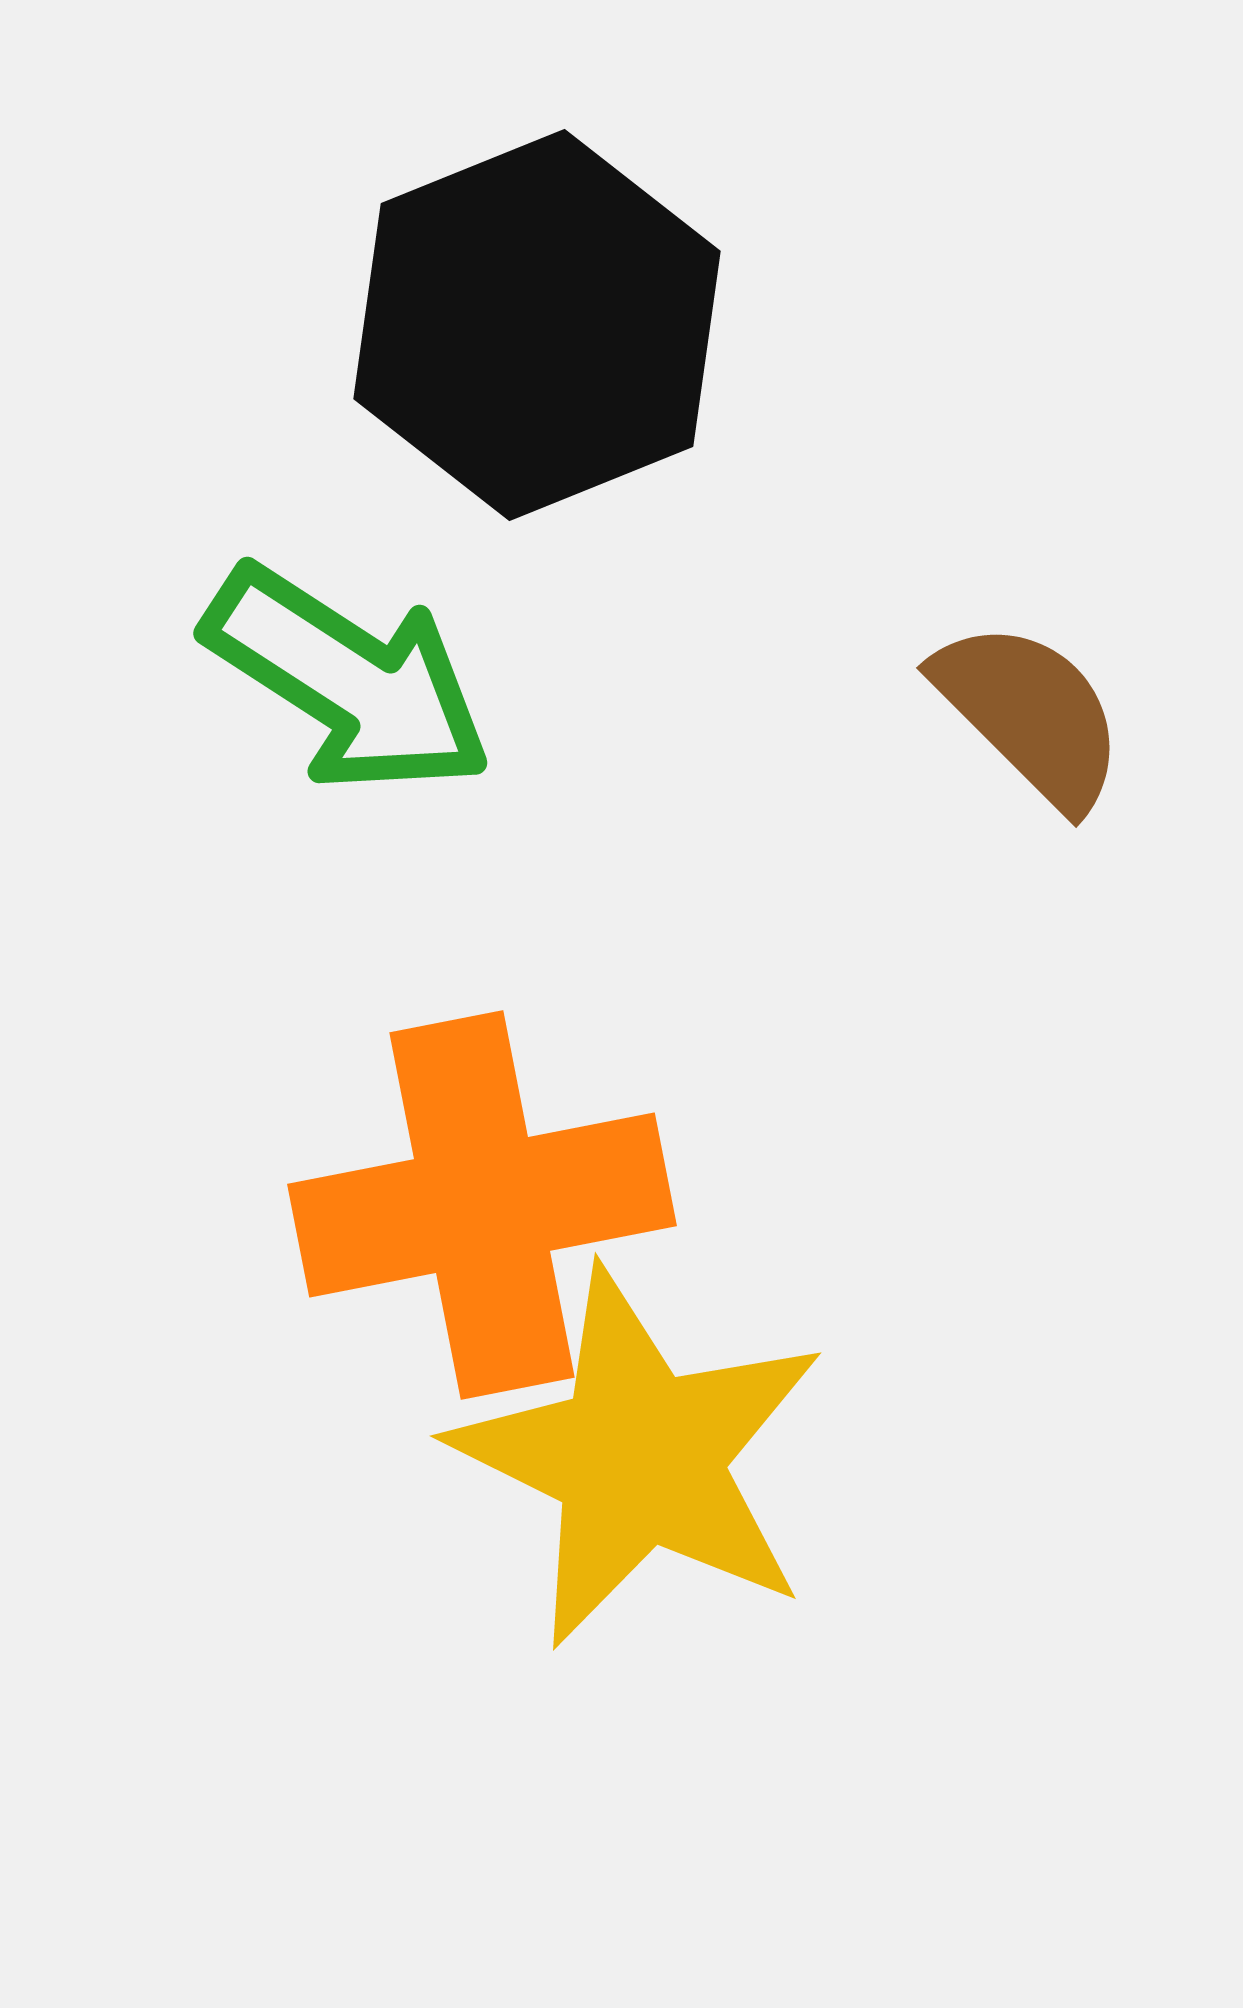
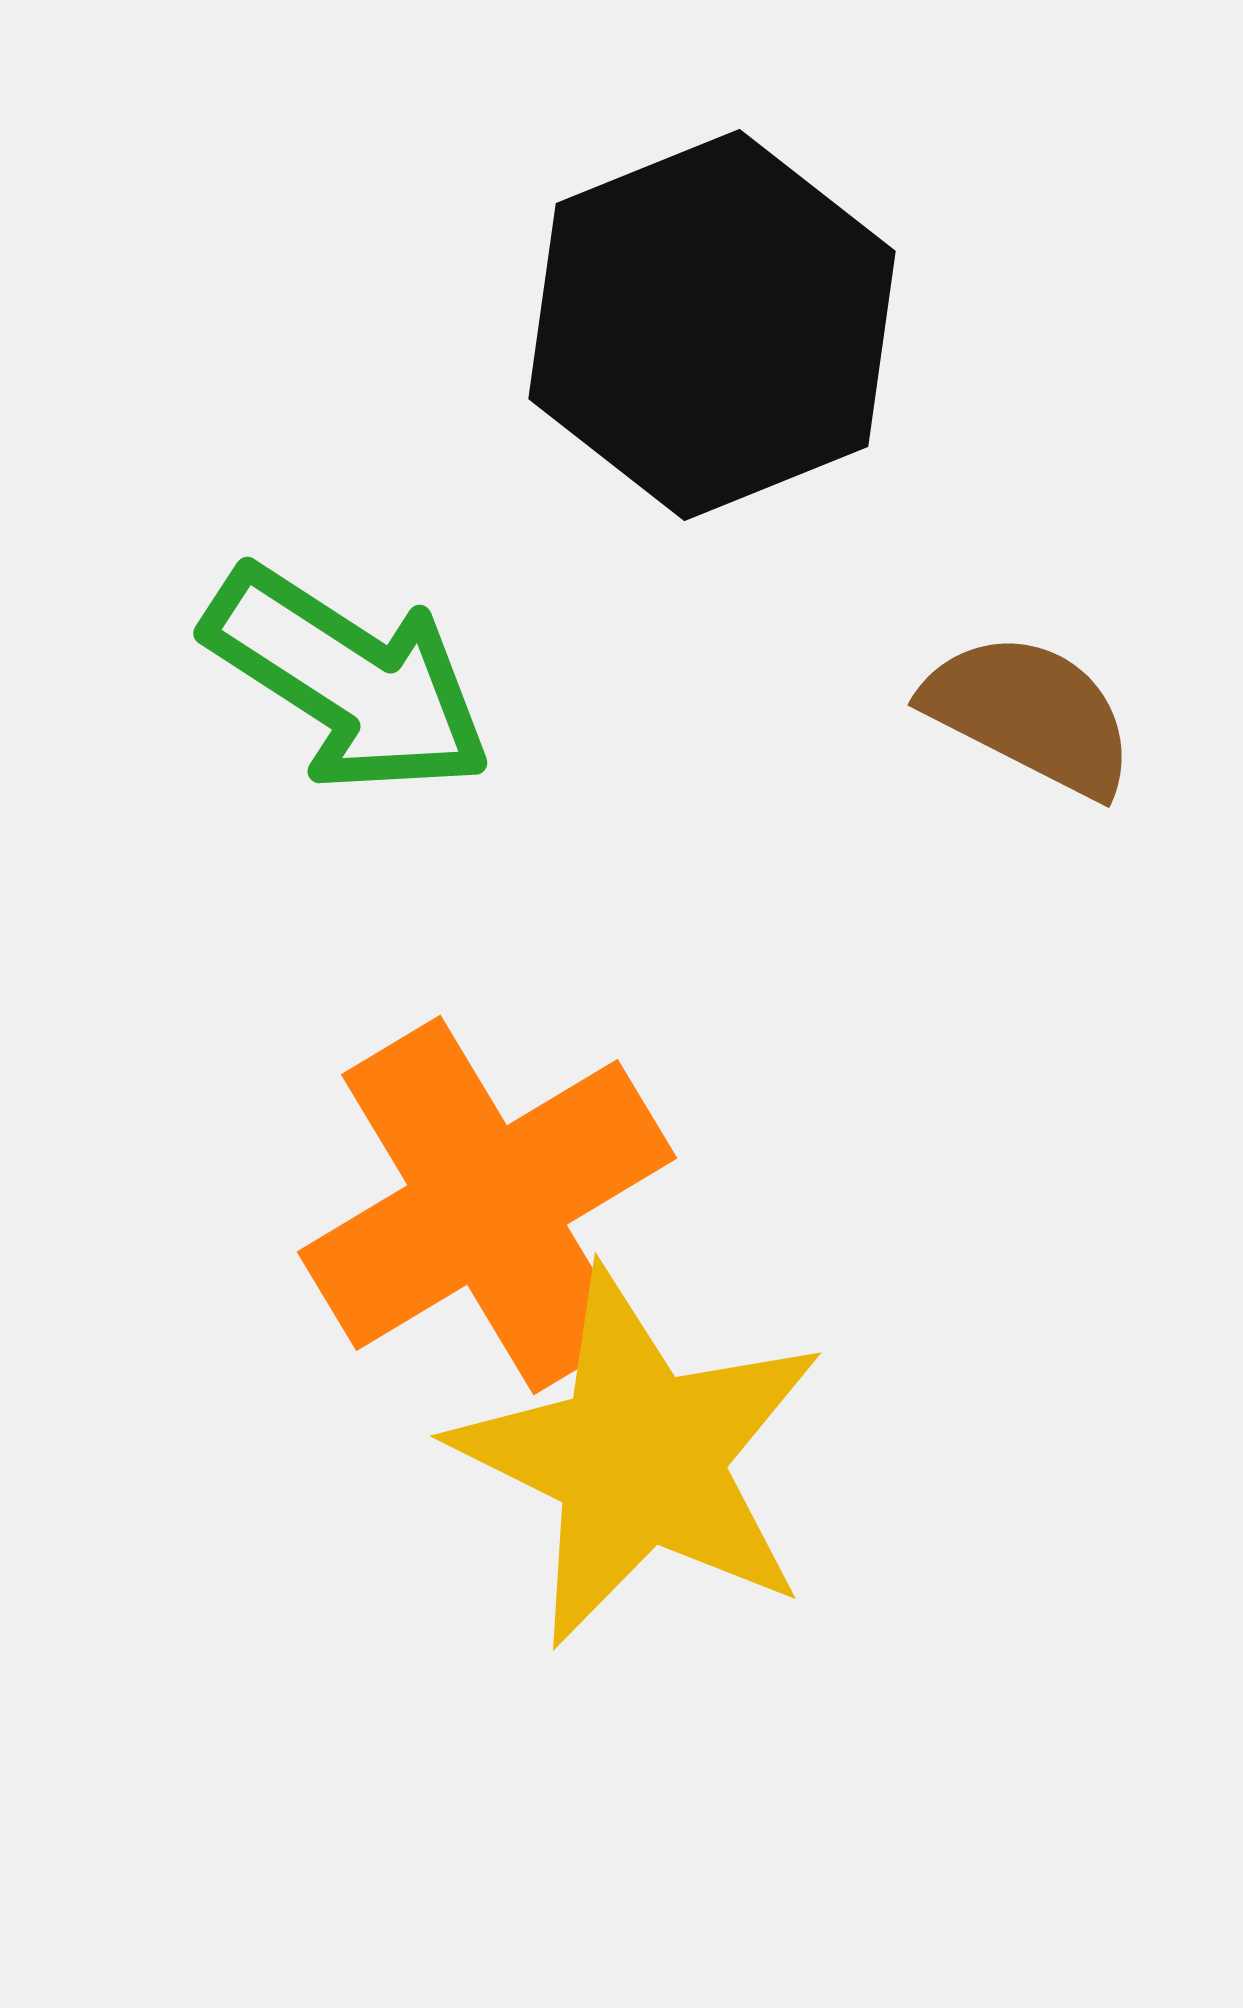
black hexagon: moved 175 px right
brown semicircle: rotated 18 degrees counterclockwise
orange cross: moved 5 px right; rotated 20 degrees counterclockwise
